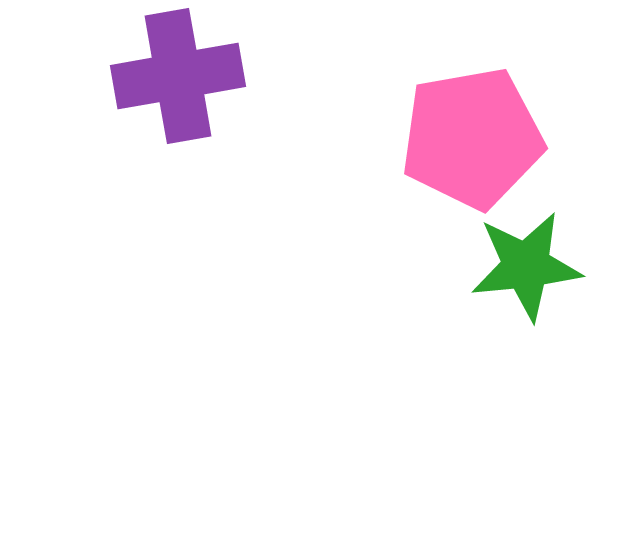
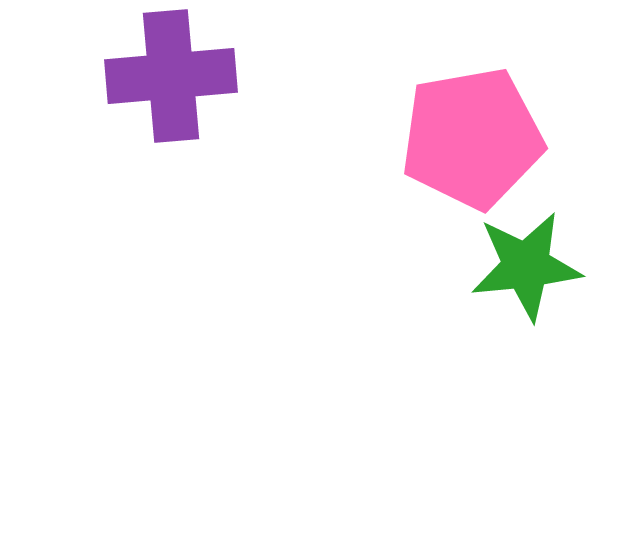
purple cross: moved 7 px left; rotated 5 degrees clockwise
